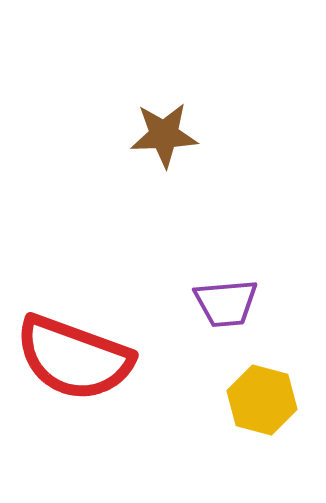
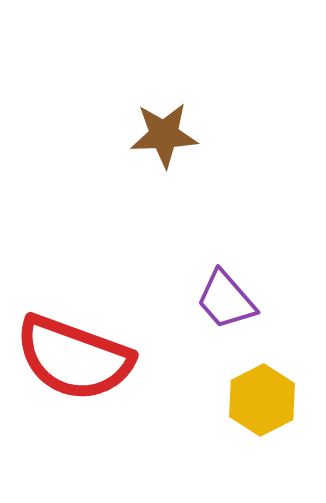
purple trapezoid: moved 3 px up; rotated 54 degrees clockwise
yellow hexagon: rotated 18 degrees clockwise
